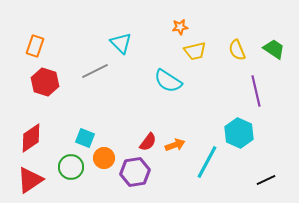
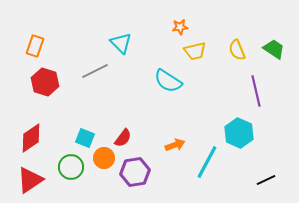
red semicircle: moved 25 px left, 4 px up
